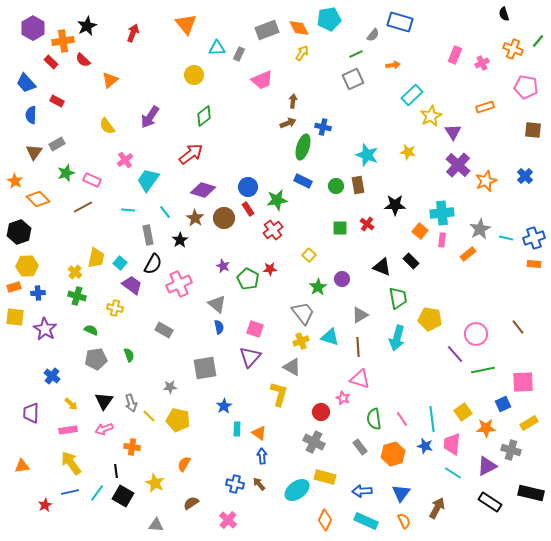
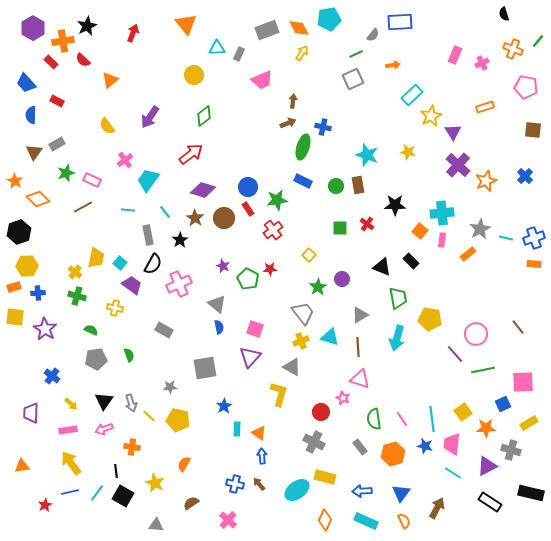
blue rectangle at (400, 22): rotated 20 degrees counterclockwise
